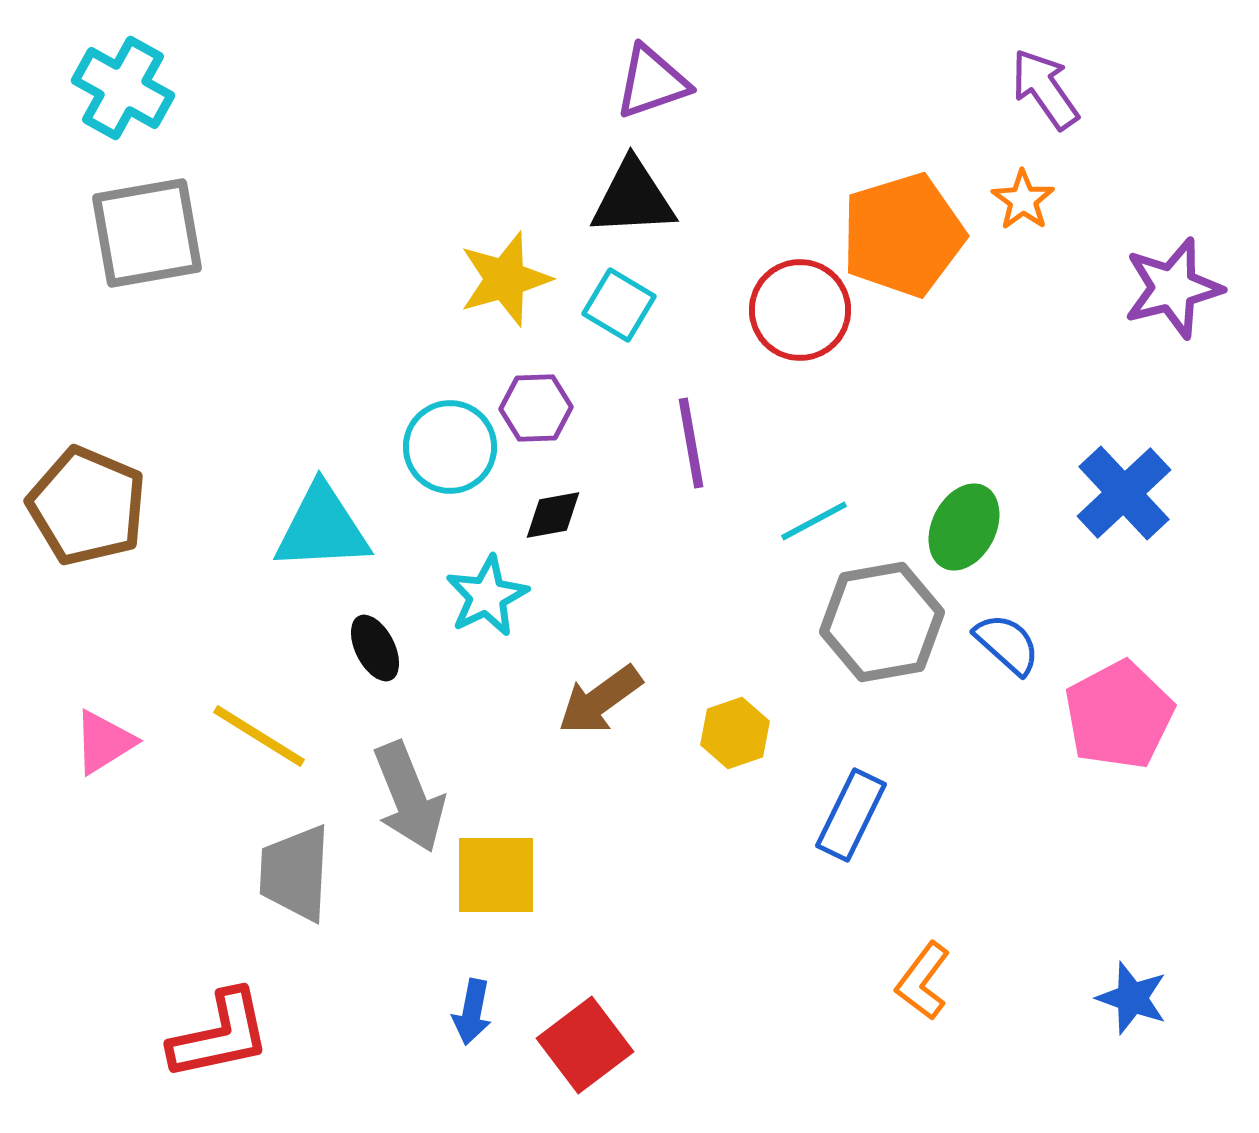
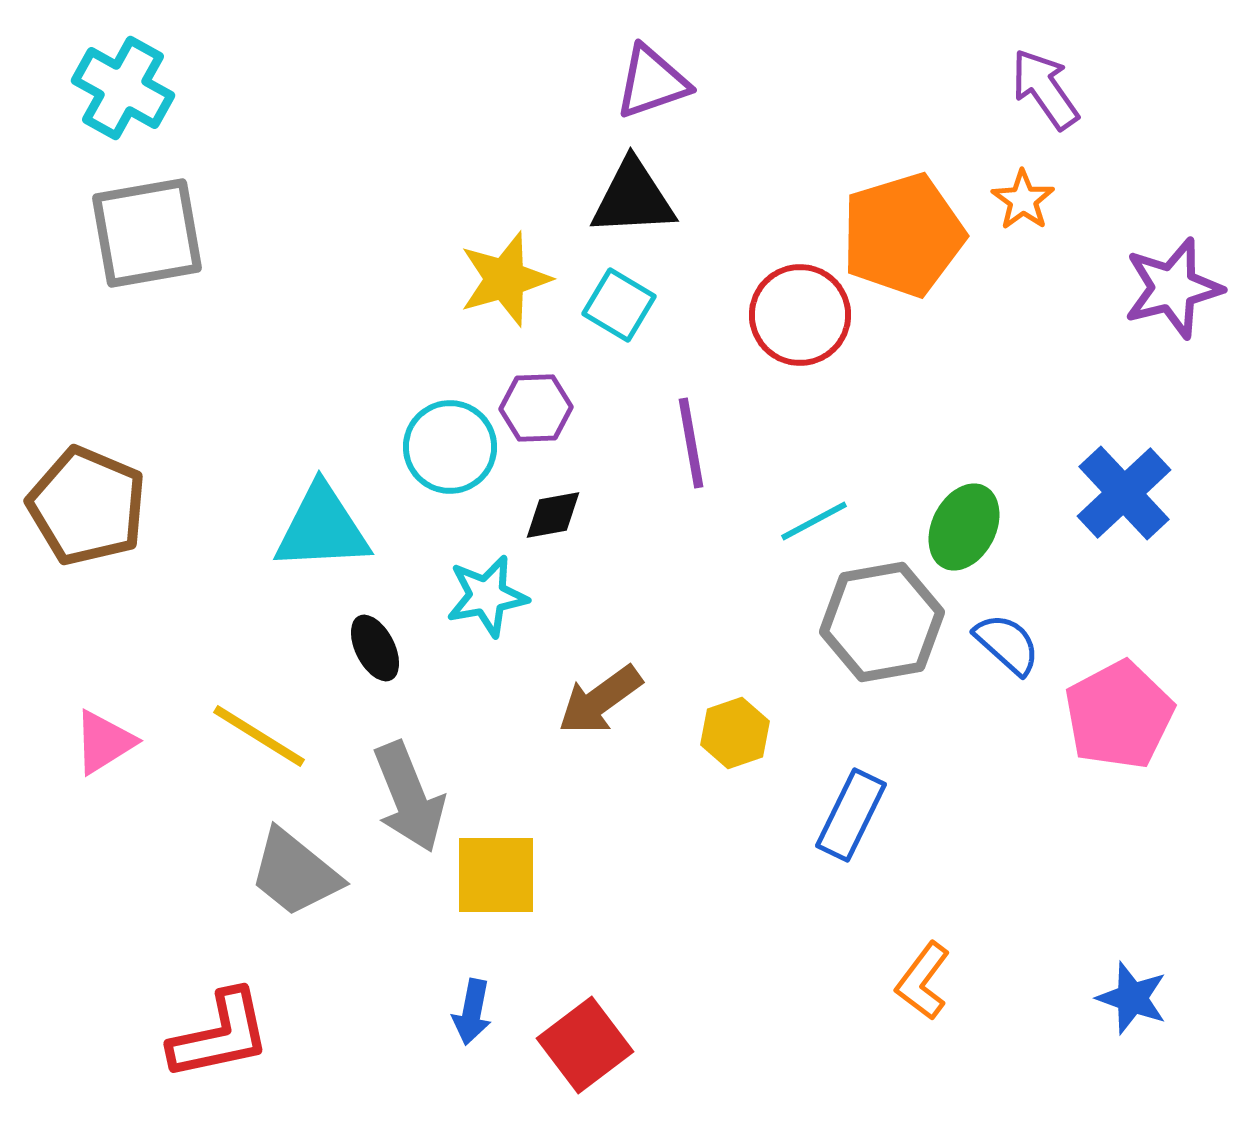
red circle: moved 5 px down
cyan star: rotated 16 degrees clockwise
gray trapezoid: rotated 54 degrees counterclockwise
